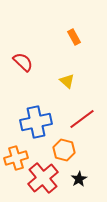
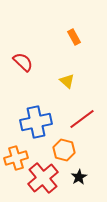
black star: moved 2 px up
